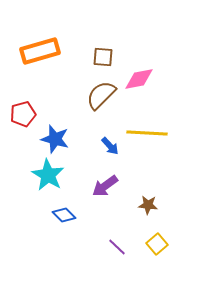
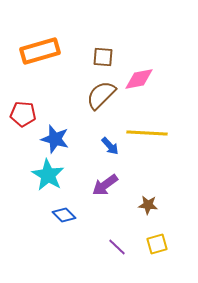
red pentagon: rotated 20 degrees clockwise
purple arrow: moved 1 px up
yellow square: rotated 25 degrees clockwise
